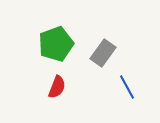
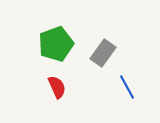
red semicircle: rotated 45 degrees counterclockwise
